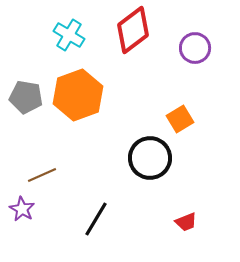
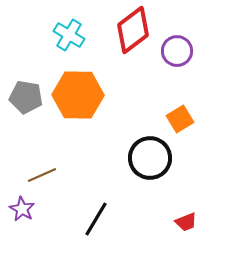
purple circle: moved 18 px left, 3 px down
orange hexagon: rotated 21 degrees clockwise
